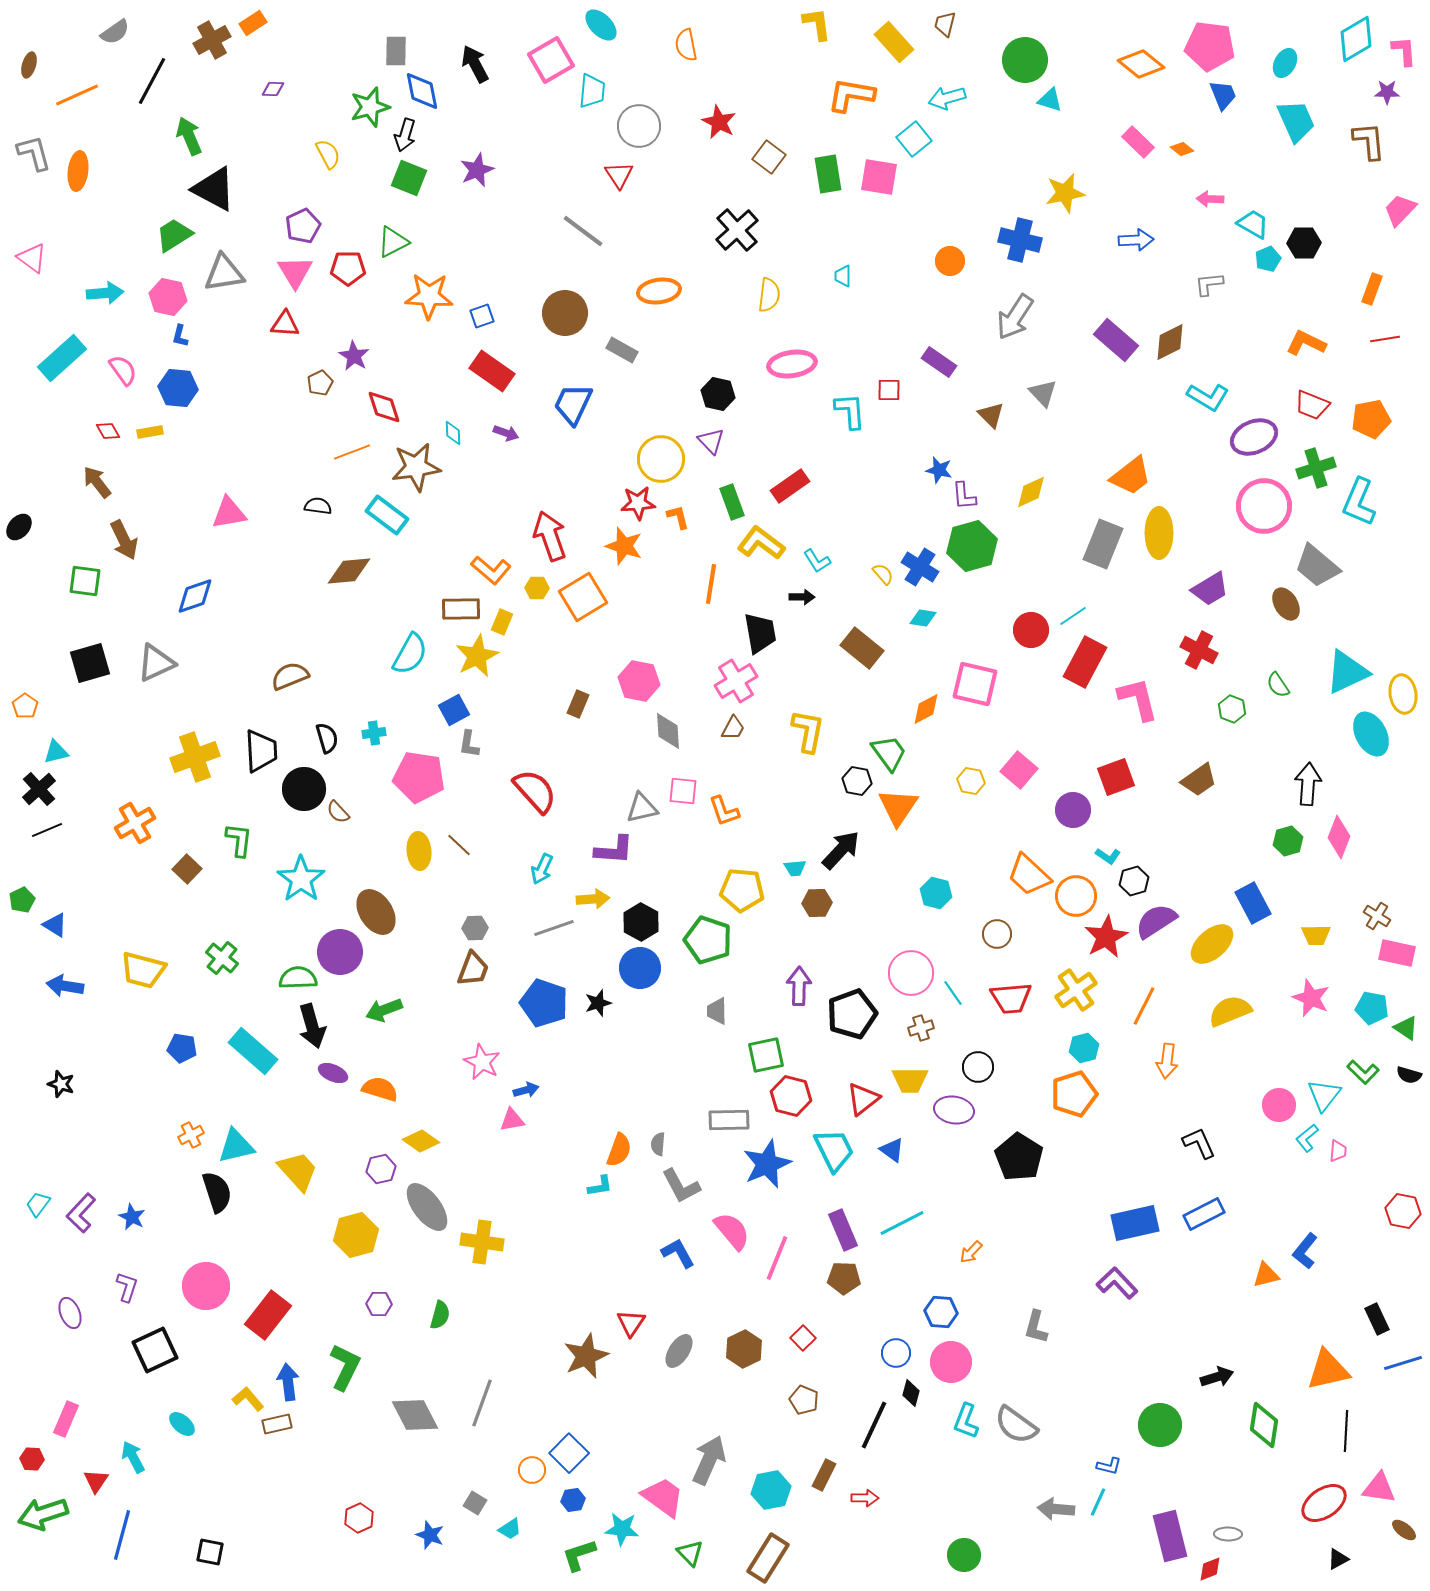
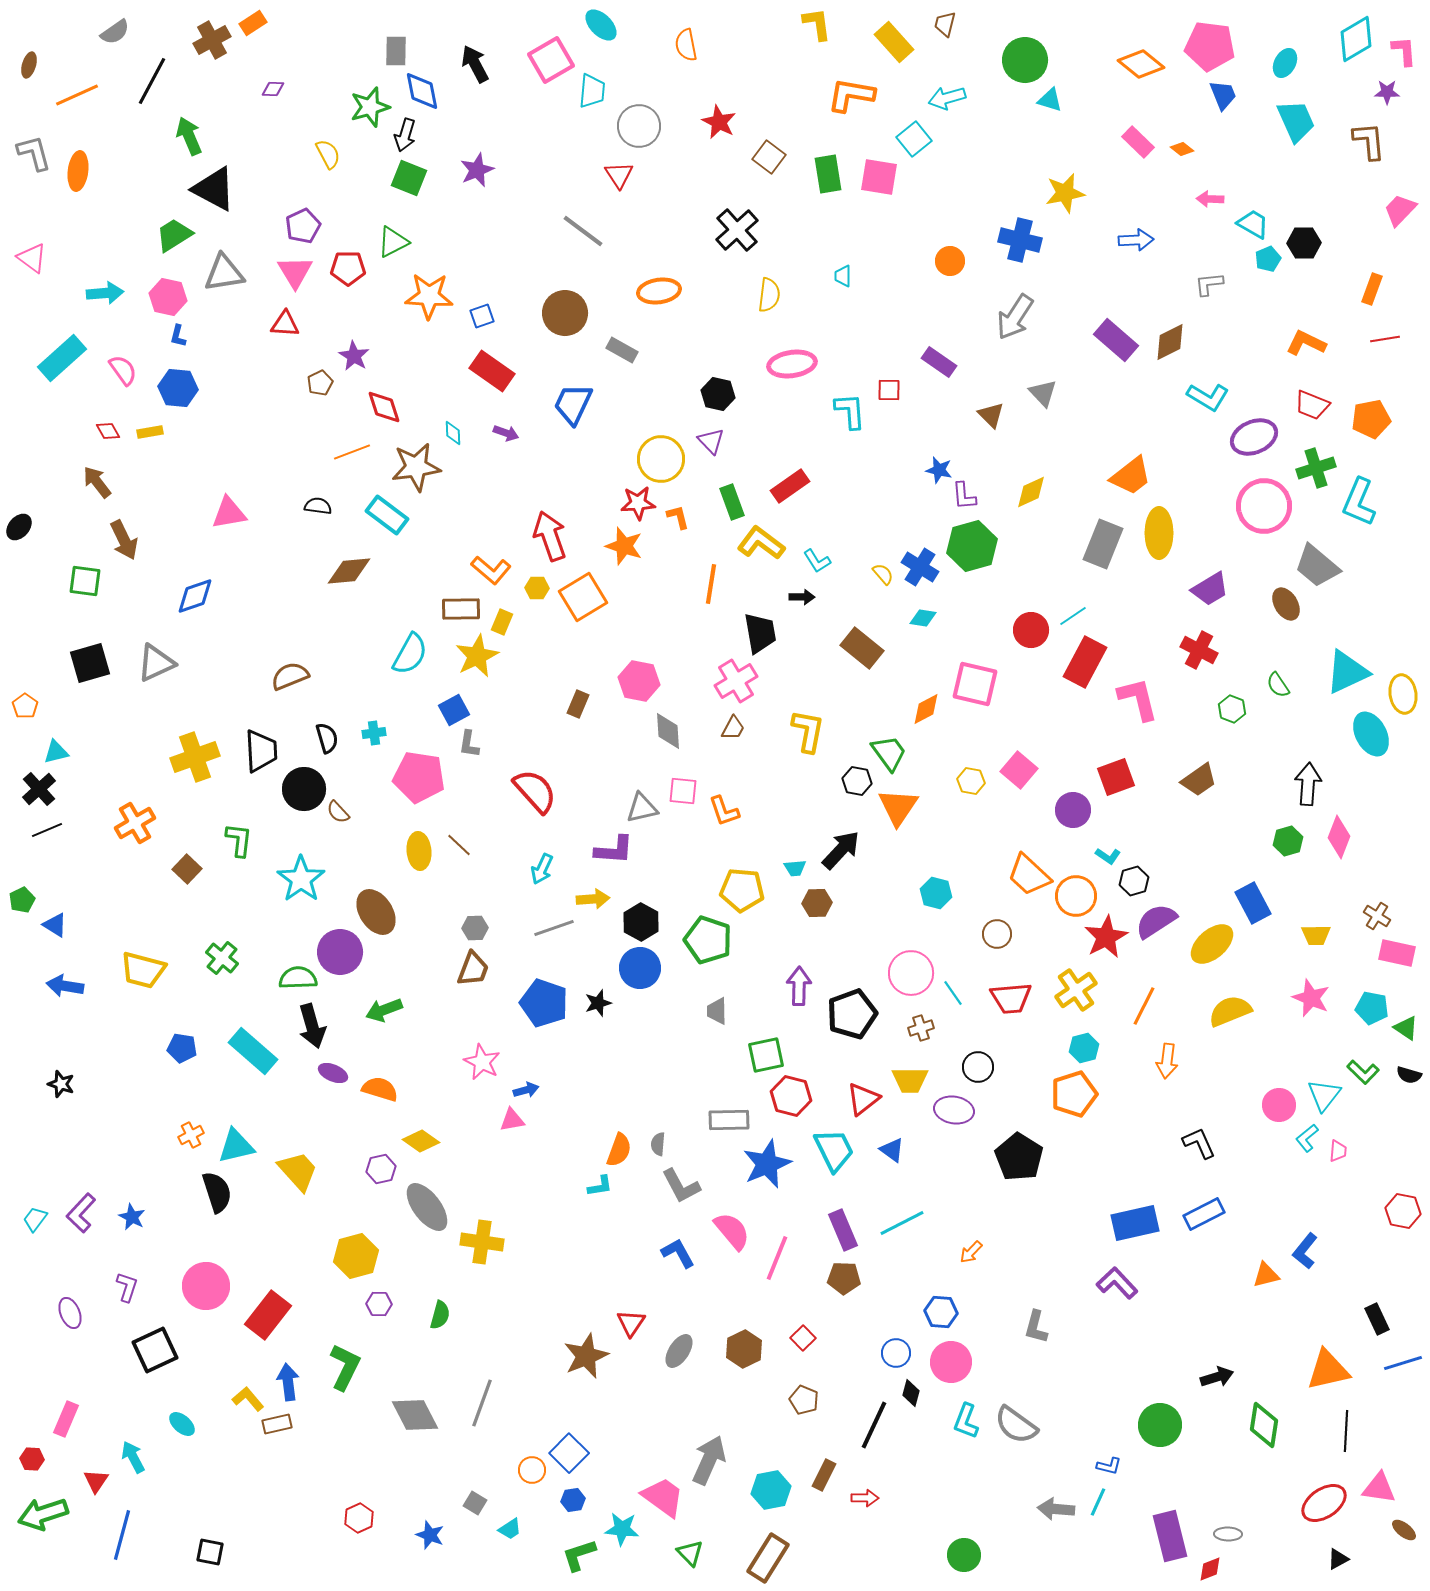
blue L-shape at (180, 336): moved 2 px left
cyan trapezoid at (38, 1204): moved 3 px left, 15 px down
yellow hexagon at (356, 1235): moved 21 px down
